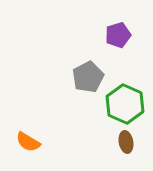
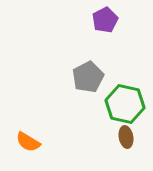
purple pentagon: moved 13 px left, 15 px up; rotated 10 degrees counterclockwise
green hexagon: rotated 12 degrees counterclockwise
brown ellipse: moved 5 px up
